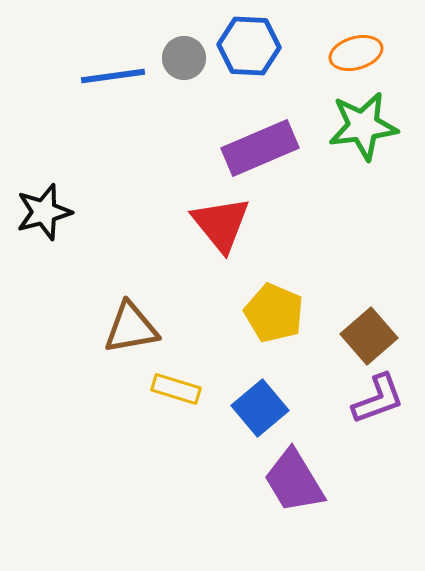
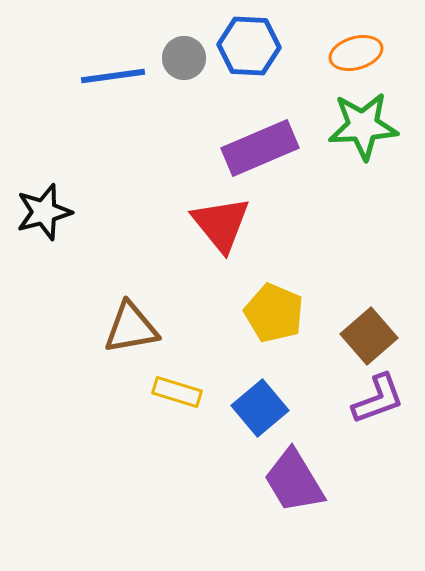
green star: rotated 4 degrees clockwise
yellow rectangle: moved 1 px right, 3 px down
